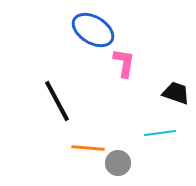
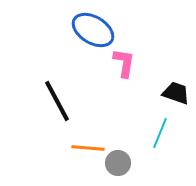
cyan line: rotated 60 degrees counterclockwise
